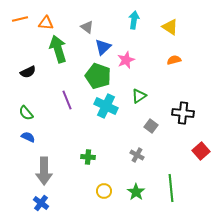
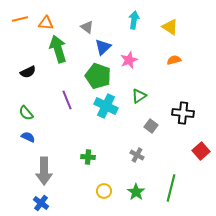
pink star: moved 3 px right
green line: rotated 20 degrees clockwise
